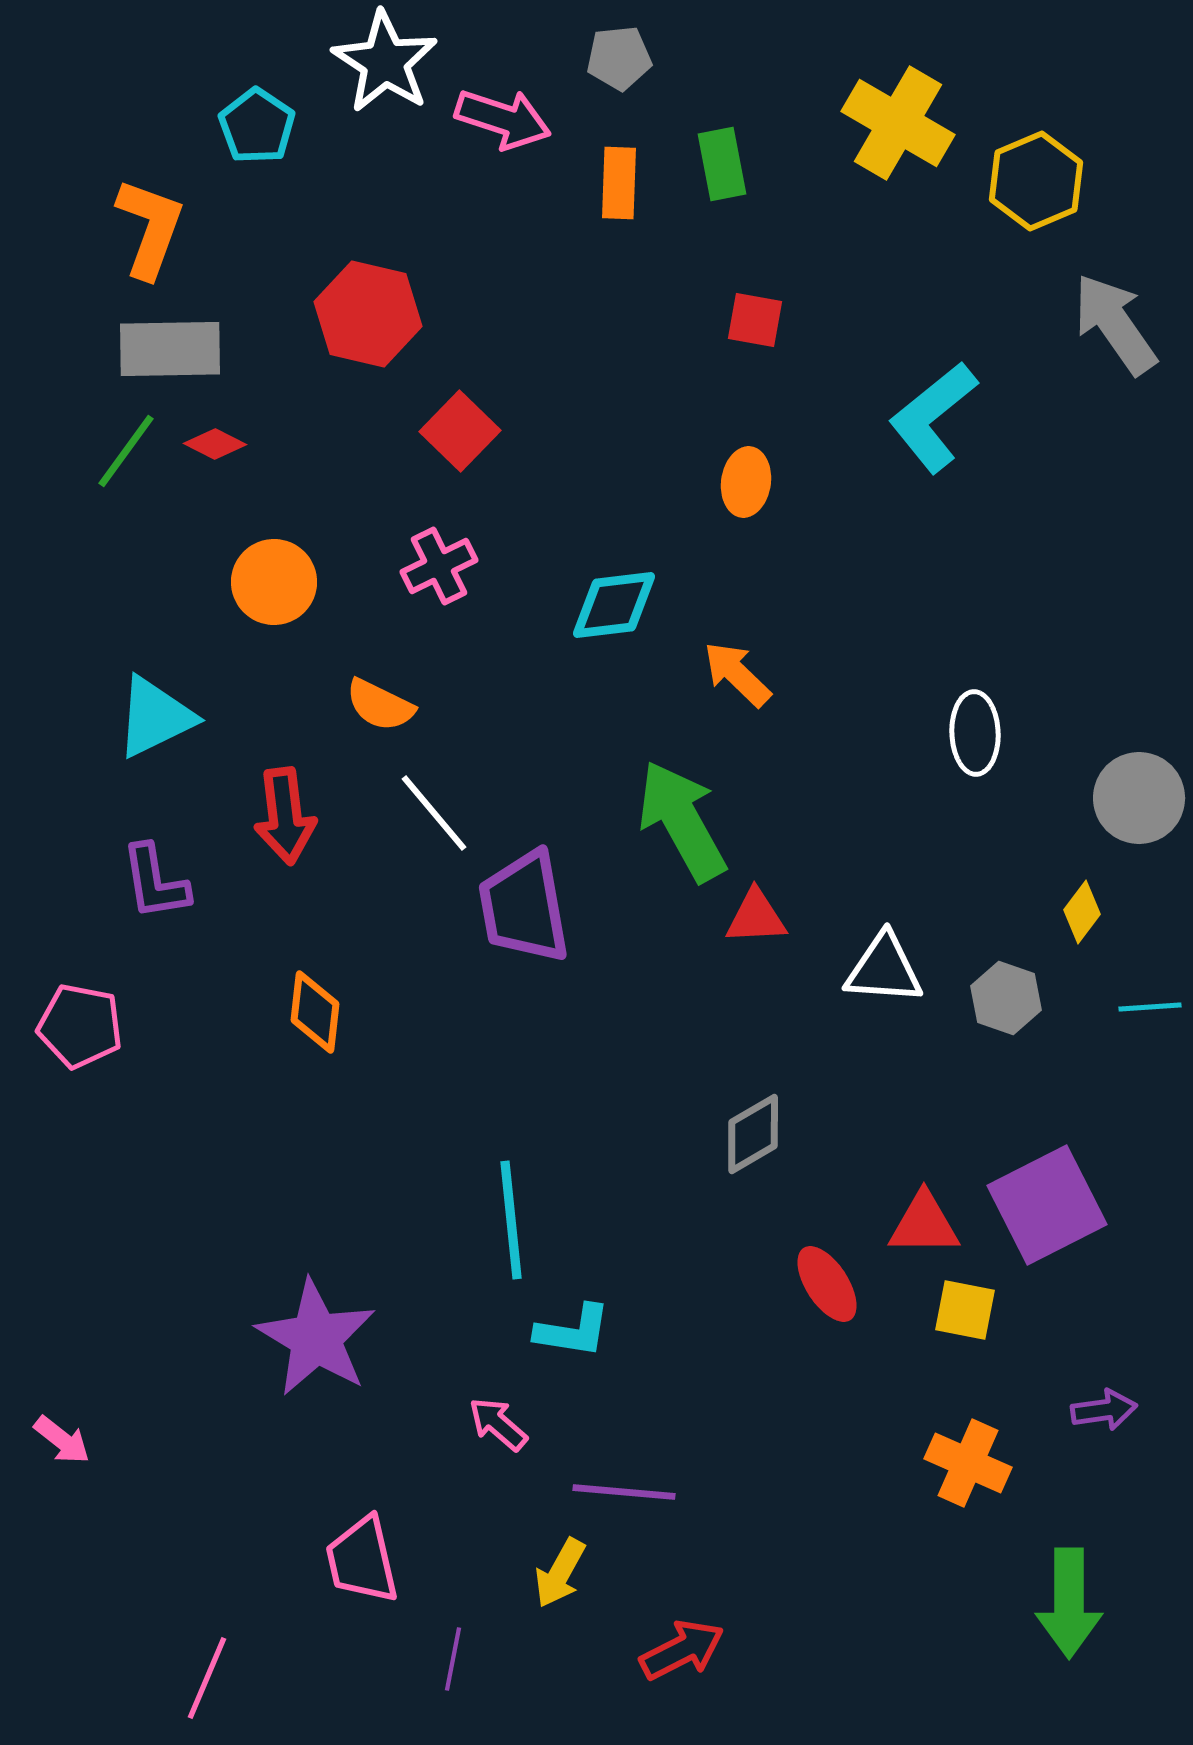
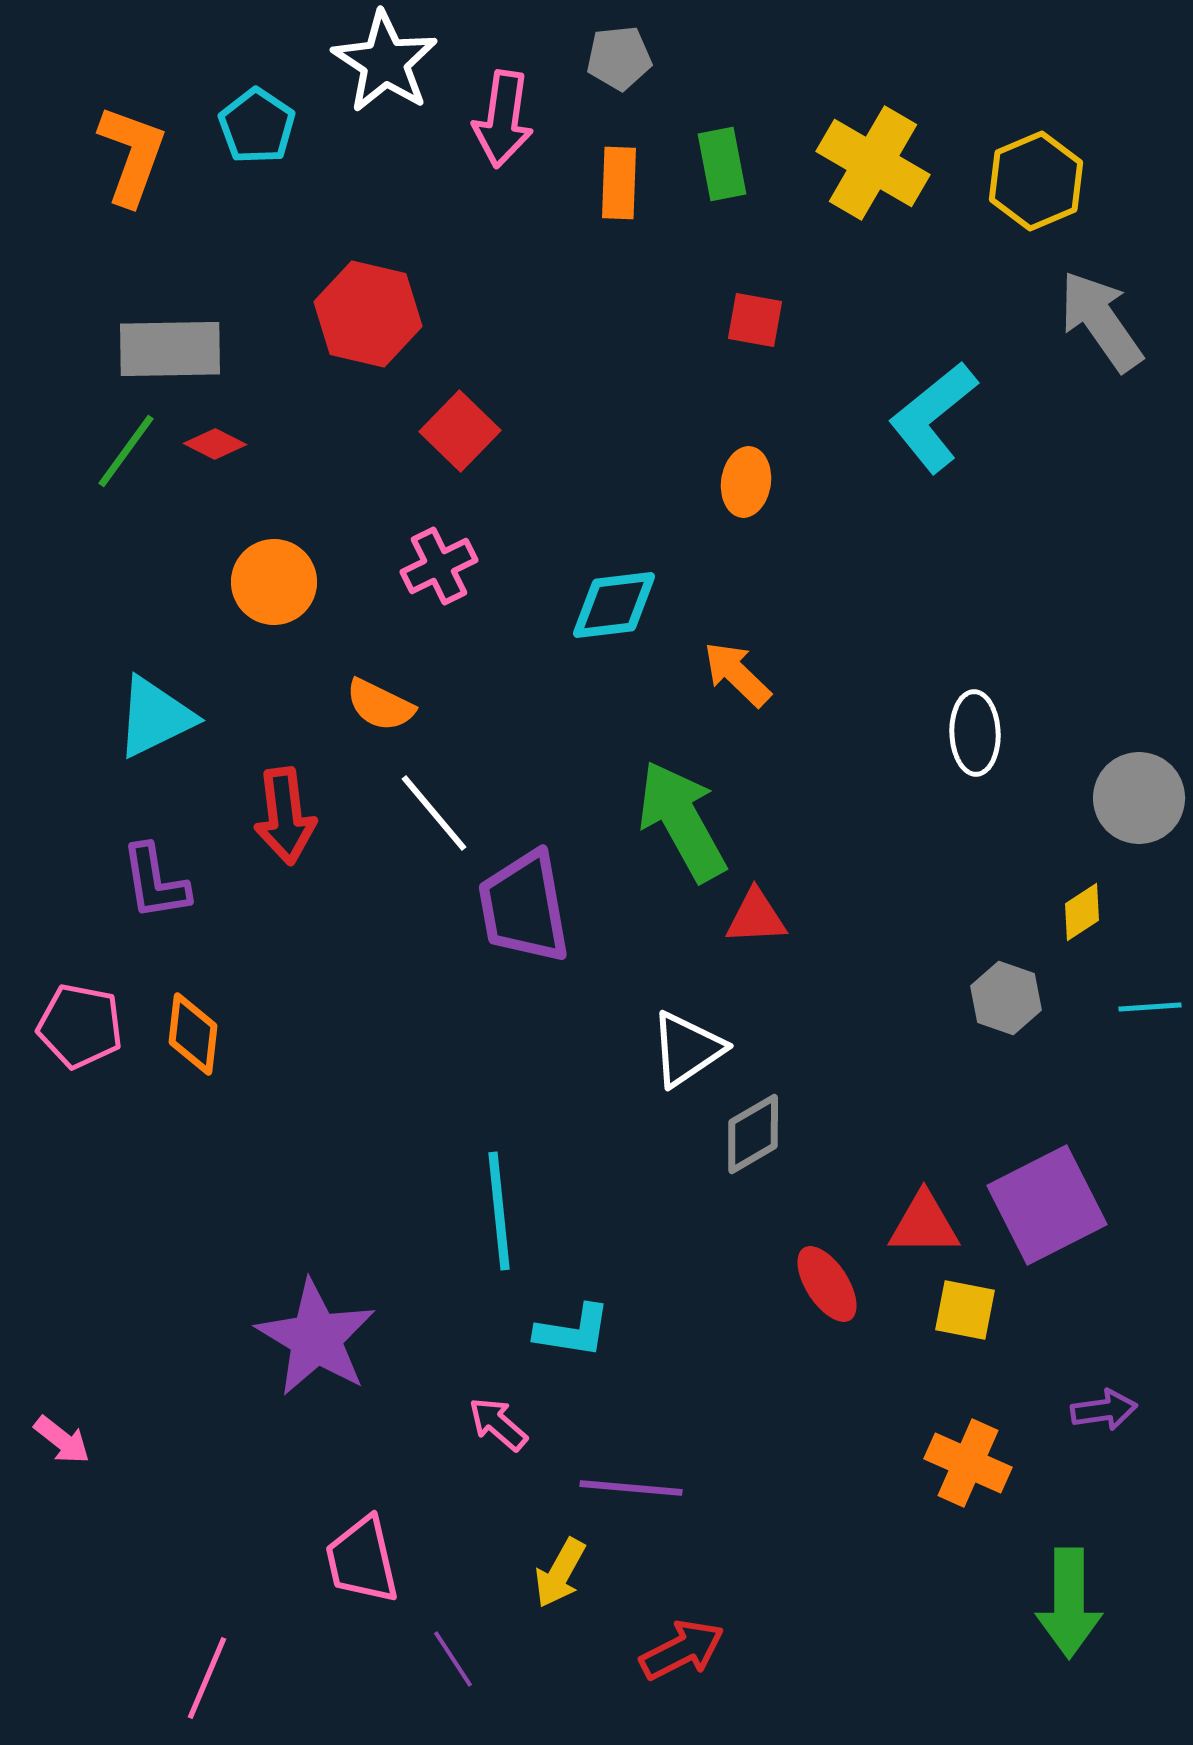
pink arrow at (503, 119): rotated 80 degrees clockwise
yellow cross at (898, 123): moved 25 px left, 40 px down
orange L-shape at (150, 228): moved 18 px left, 73 px up
gray arrow at (1115, 324): moved 14 px left, 3 px up
yellow diamond at (1082, 912): rotated 20 degrees clockwise
white triangle at (884, 969): moved 197 px left, 80 px down; rotated 38 degrees counterclockwise
orange diamond at (315, 1012): moved 122 px left, 22 px down
cyan line at (511, 1220): moved 12 px left, 9 px up
purple line at (624, 1492): moved 7 px right, 4 px up
purple line at (453, 1659): rotated 44 degrees counterclockwise
